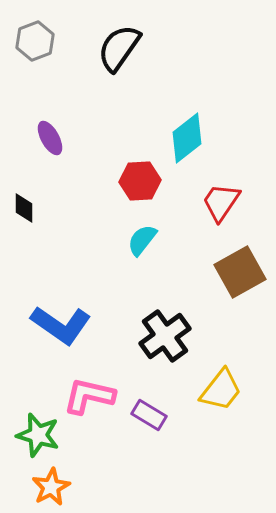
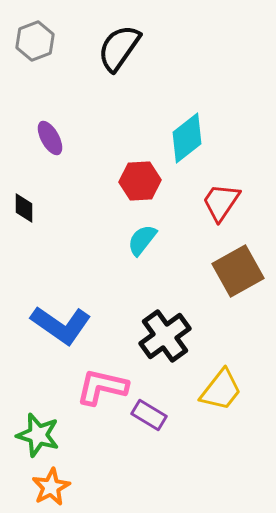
brown square: moved 2 px left, 1 px up
pink L-shape: moved 13 px right, 9 px up
